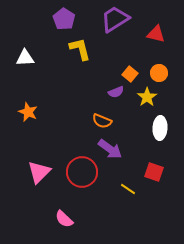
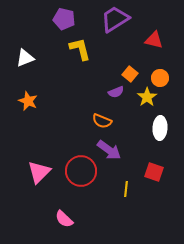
purple pentagon: rotated 20 degrees counterclockwise
red triangle: moved 2 px left, 6 px down
white triangle: rotated 18 degrees counterclockwise
orange circle: moved 1 px right, 5 px down
orange star: moved 11 px up
purple arrow: moved 1 px left, 1 px down
red circle: moved 1 px left, 1 px up
yellow line: moved 2 px left; rotated 63 degrees clockwise
